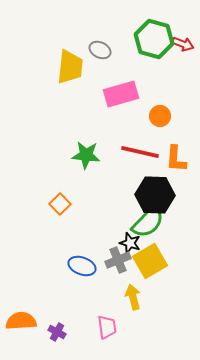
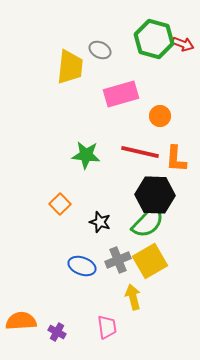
black star: moved 30 px left, 21 px up
